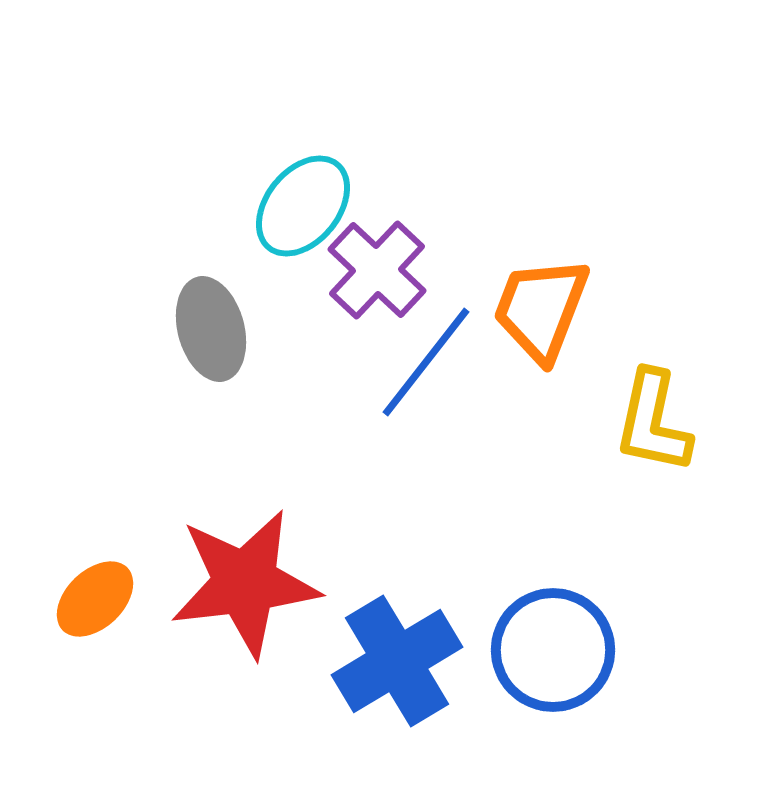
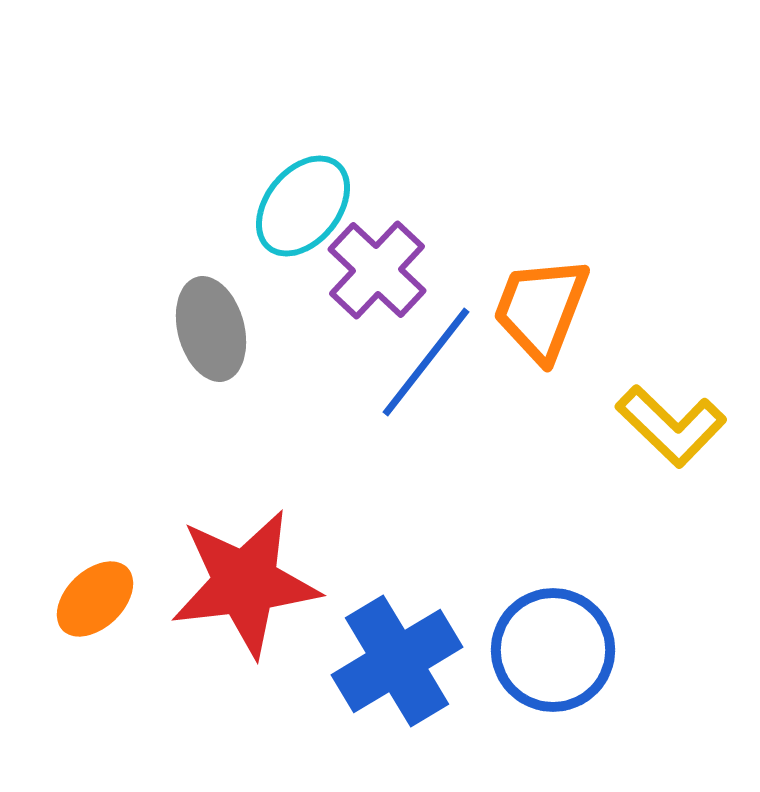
yellow L-shape: moved 18 px right, 4 px down; rotated 58 degrees counterclockwise
